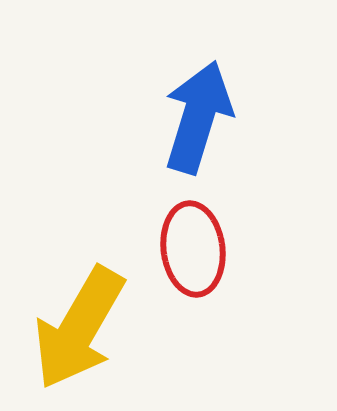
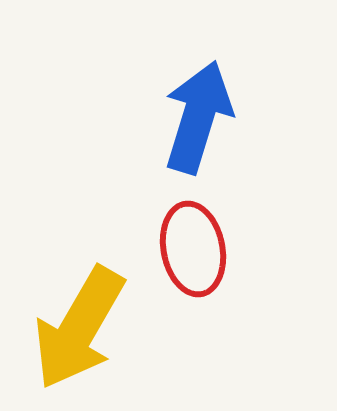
red ellipse: rotated 4 degrees counterclockwise
